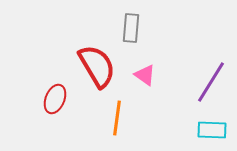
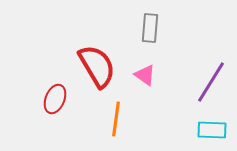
gray rectangle: moved 19 px right
orange line: moved 1 px left, 1 px down
